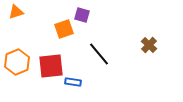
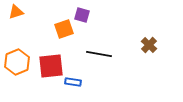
black line: rotated 40 degrees counterclockwise
